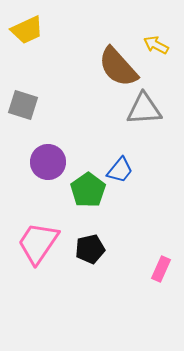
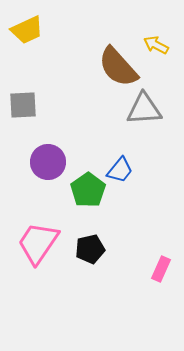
gray square: rotated 20 degrees counterclockwise
